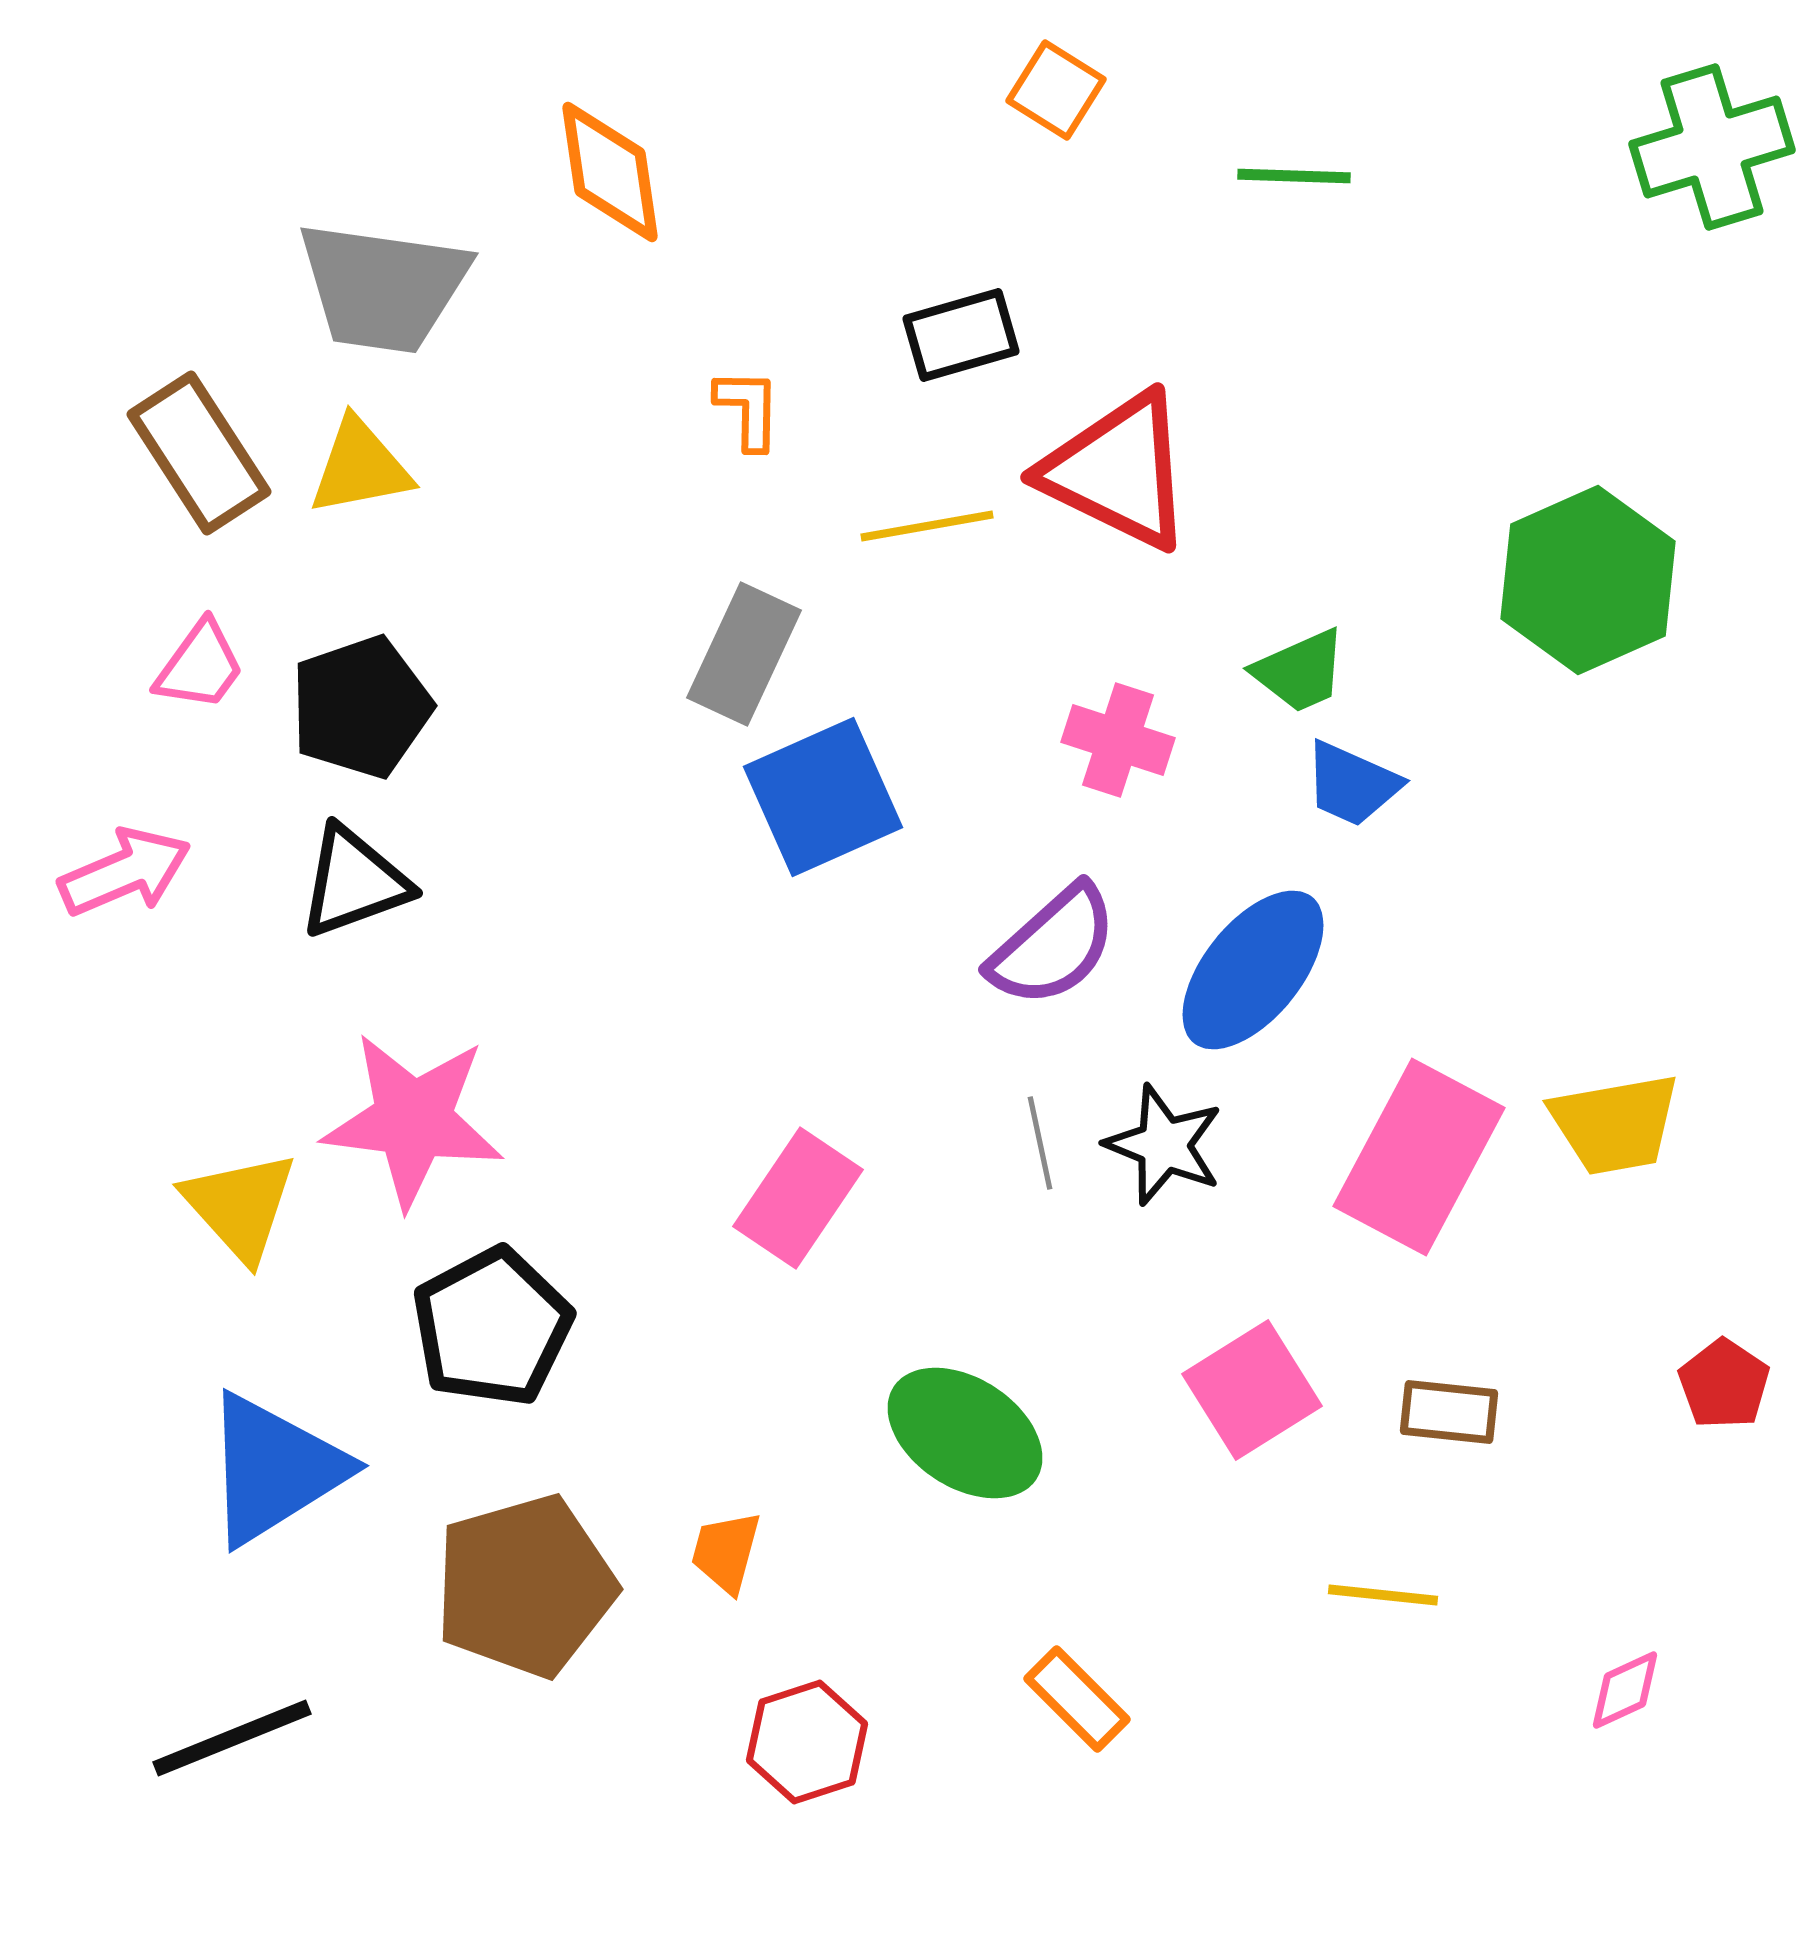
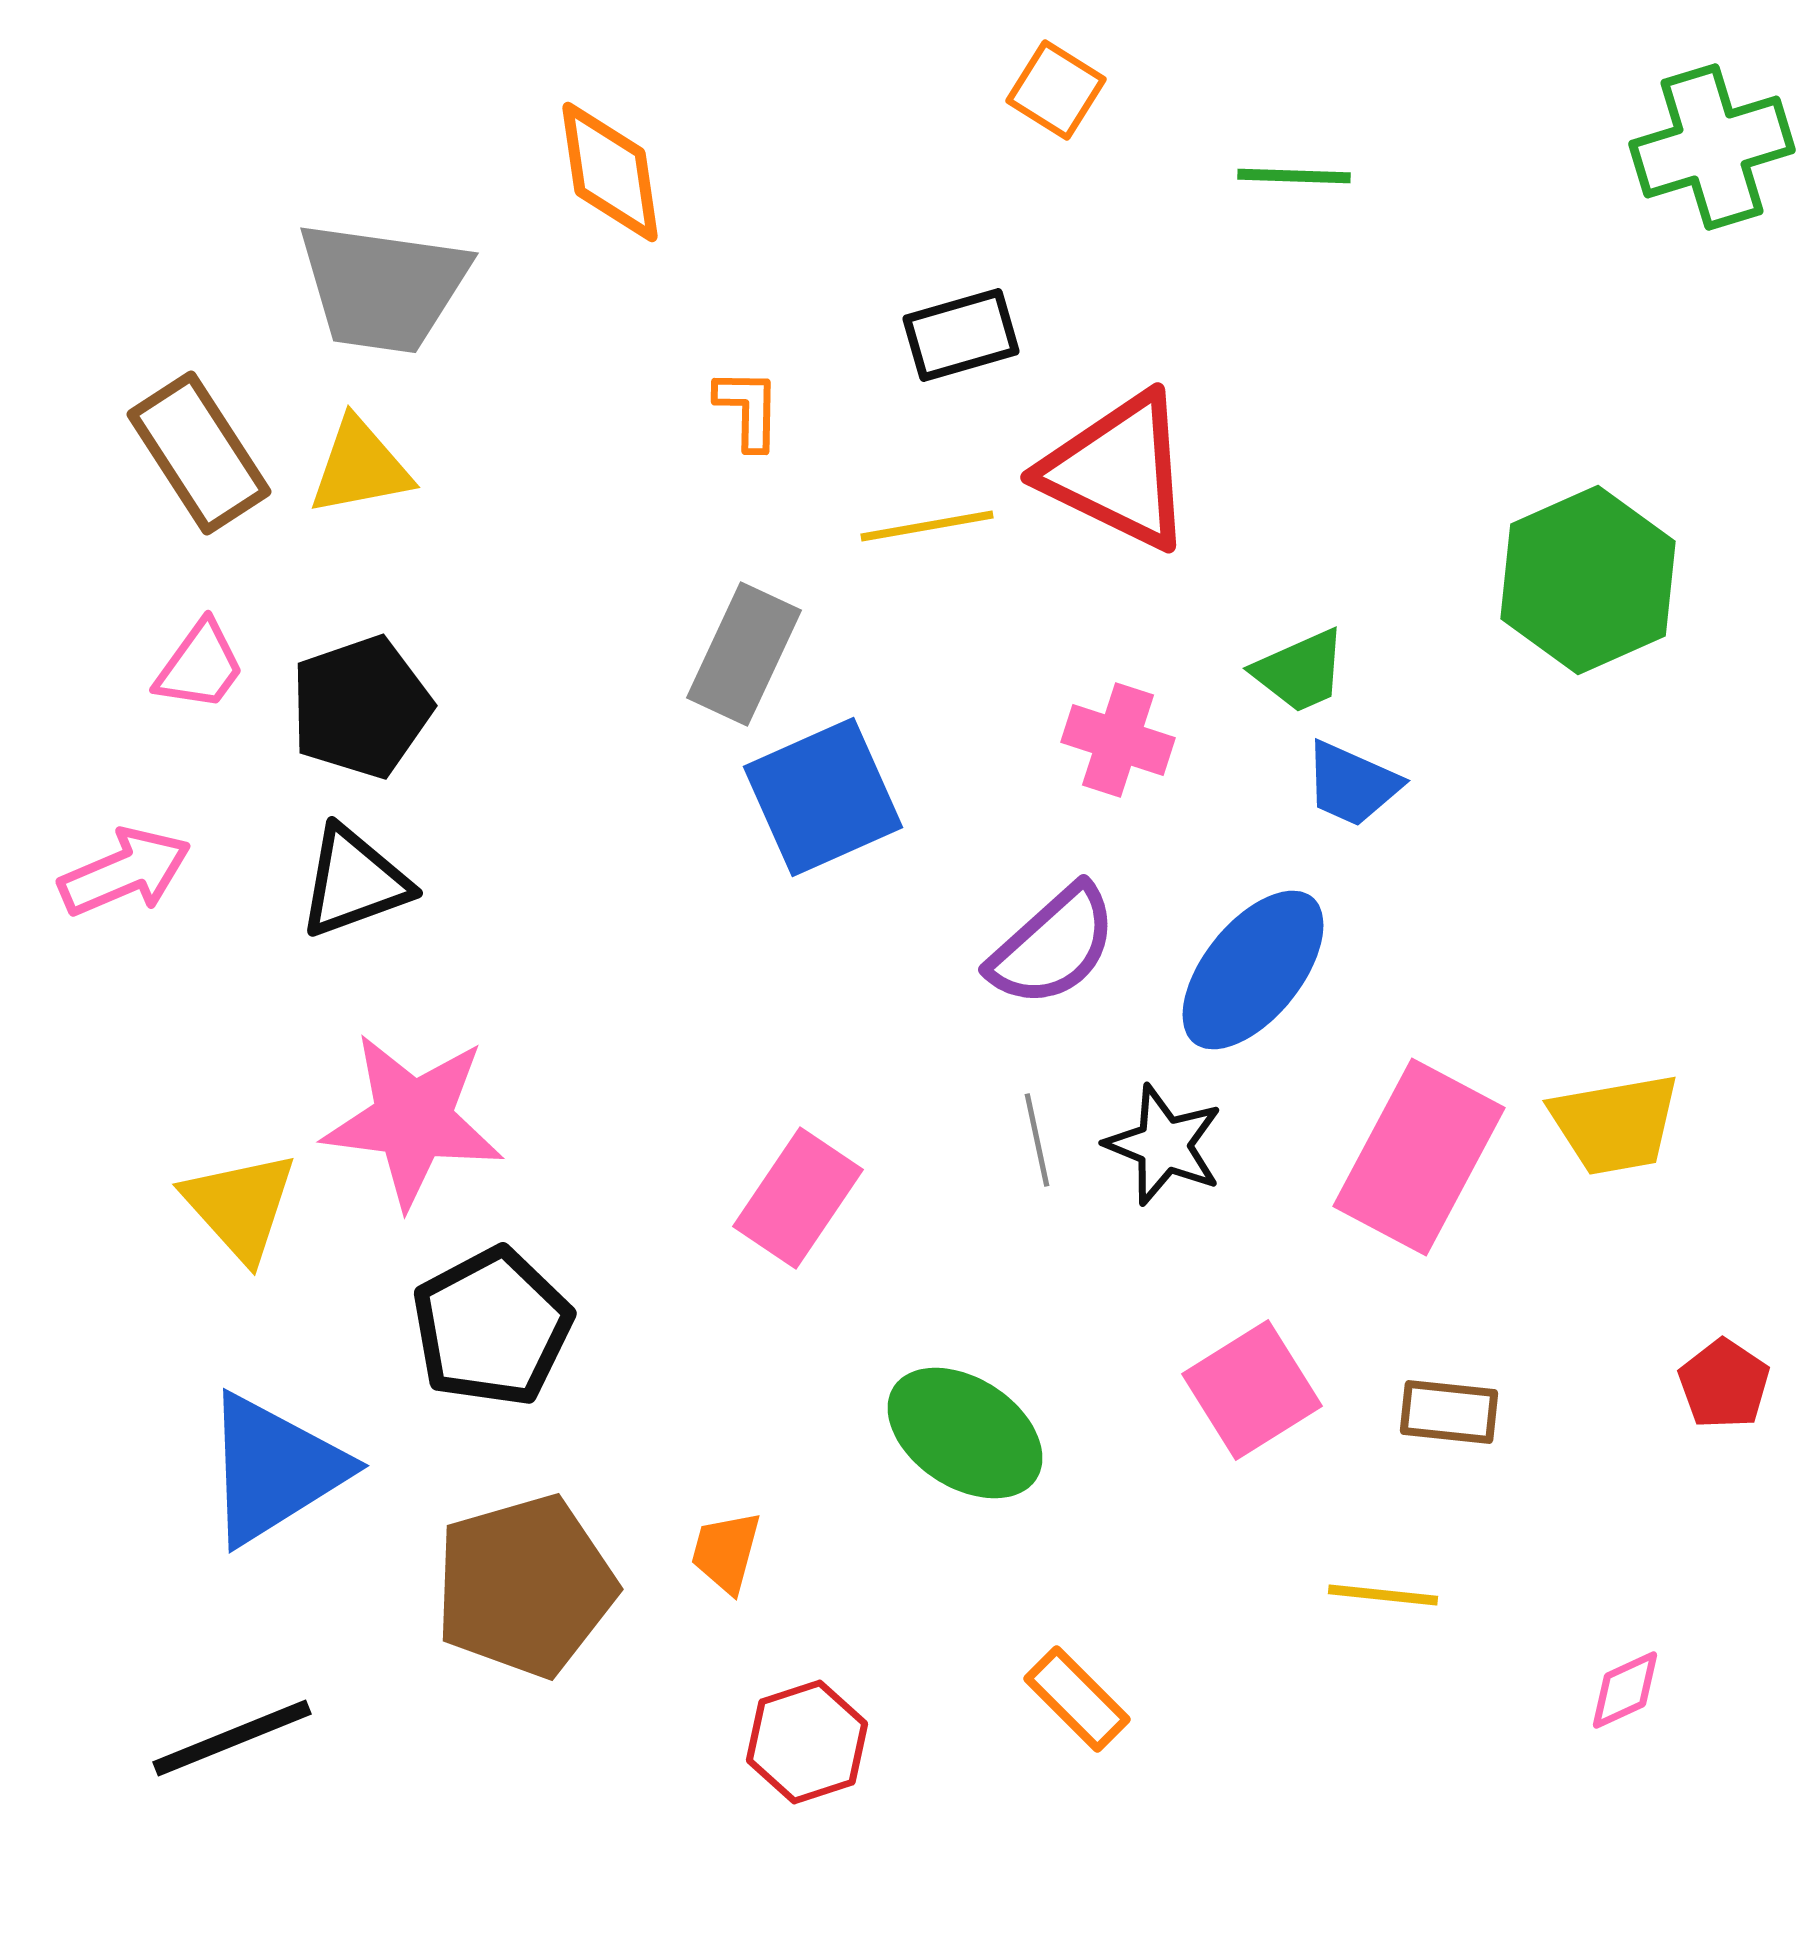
gray line at (1040, 1143): moved 3 px left, 3 px up
